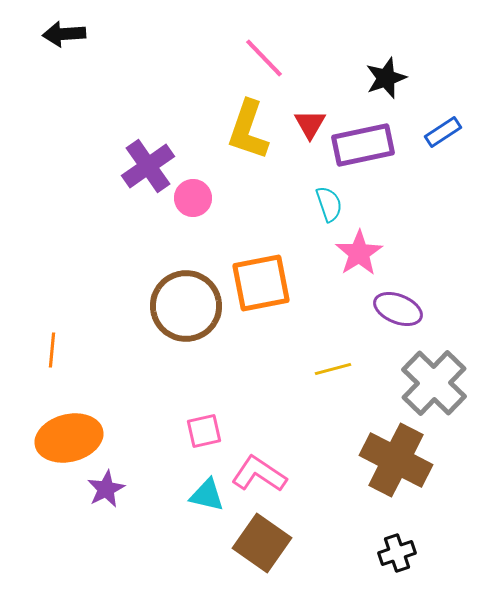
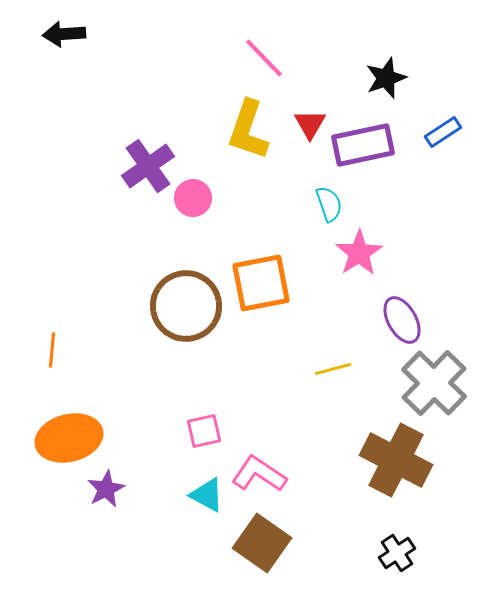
purple ellipse: moved 4 px right, 11 px down; rotated 39 degrees clockwise
cyan triangle: rotated 15 degrees clockwise
black cross: rotated 15 degrees counterclockwise
